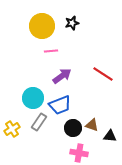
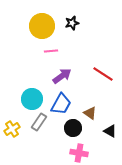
cyan circle: moved 1 px left, 1 px down
blue trapezoid: moved 1 px right, 1 px up; rotated 40 degrees counterclockwise
brown triangle: moved 2 px left, 12 px up; rotated 16 degrees clockwise
black triangle: moved 5 px up; rotated 24 degrees clockwise
